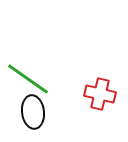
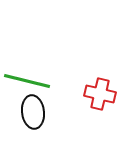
green line: moved 1 px left, 2 px down; rotated 21 degrees counterclockwise
